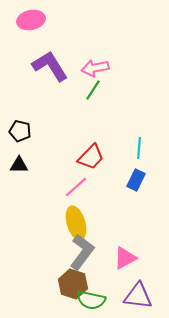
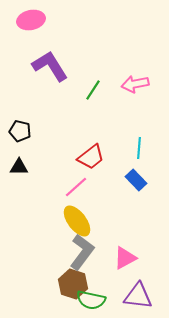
pink arrow: moved 40 px right, 16 px down
red trapezoid: rotated 8 degrees clockwise
black triangle: moved 2 px down
blue rectangle: rotated 70 degrees counterclockwise
yellow ellipse: moved 1 px right, 2 px up; rotated 20 degrees counterclockwise
